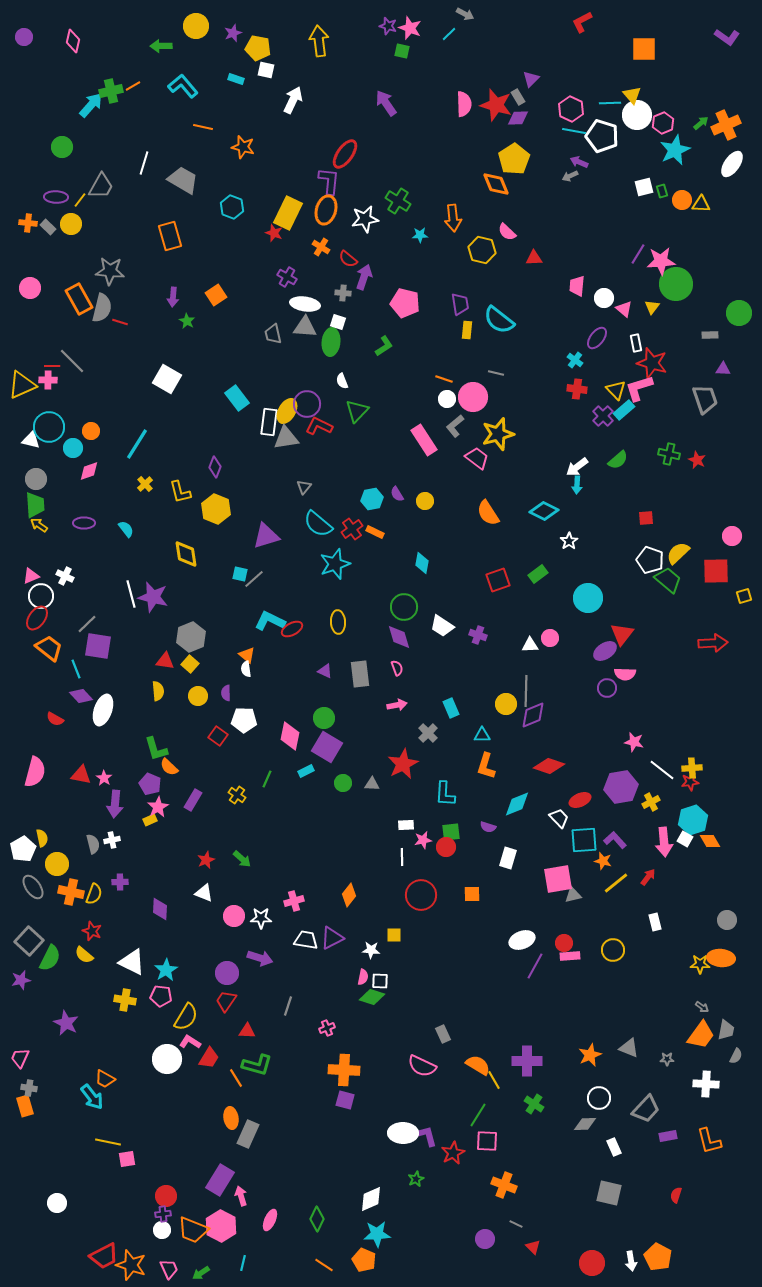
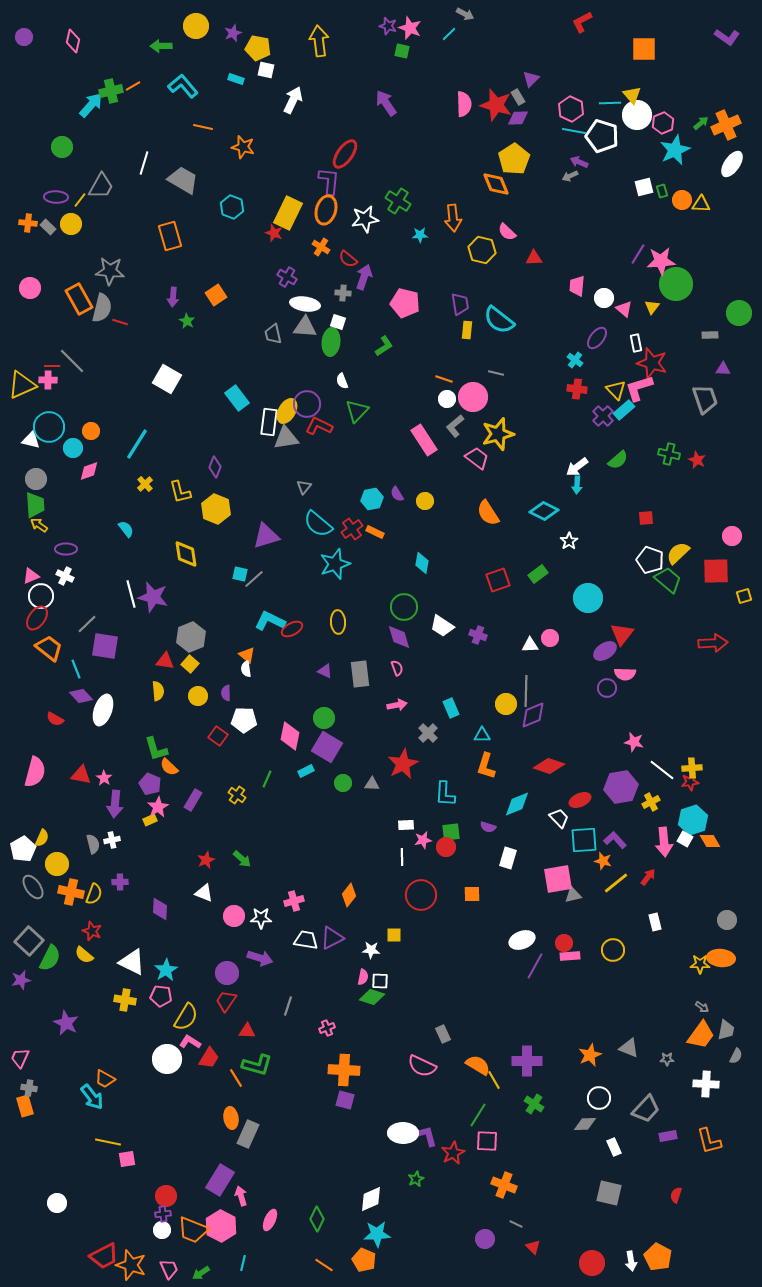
purple ellipse at (84, 523): moved 18 px left, 26 px down
purple square at (98, 646): moved 7 px right
yellow semicircle at (42, 838): rotated 36 degrees clockwise
